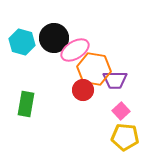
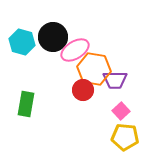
black circle: moved 1 px left, 1 px up
